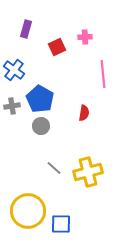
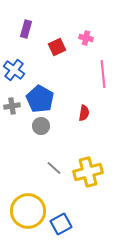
pink cross: moved 1 px right, 1 px down; rotated 16 degrees clockwise
blue square: rotated 30 degrees counterclockwise
